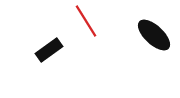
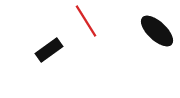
black ellipse: moved 3 px right, 4 px up
